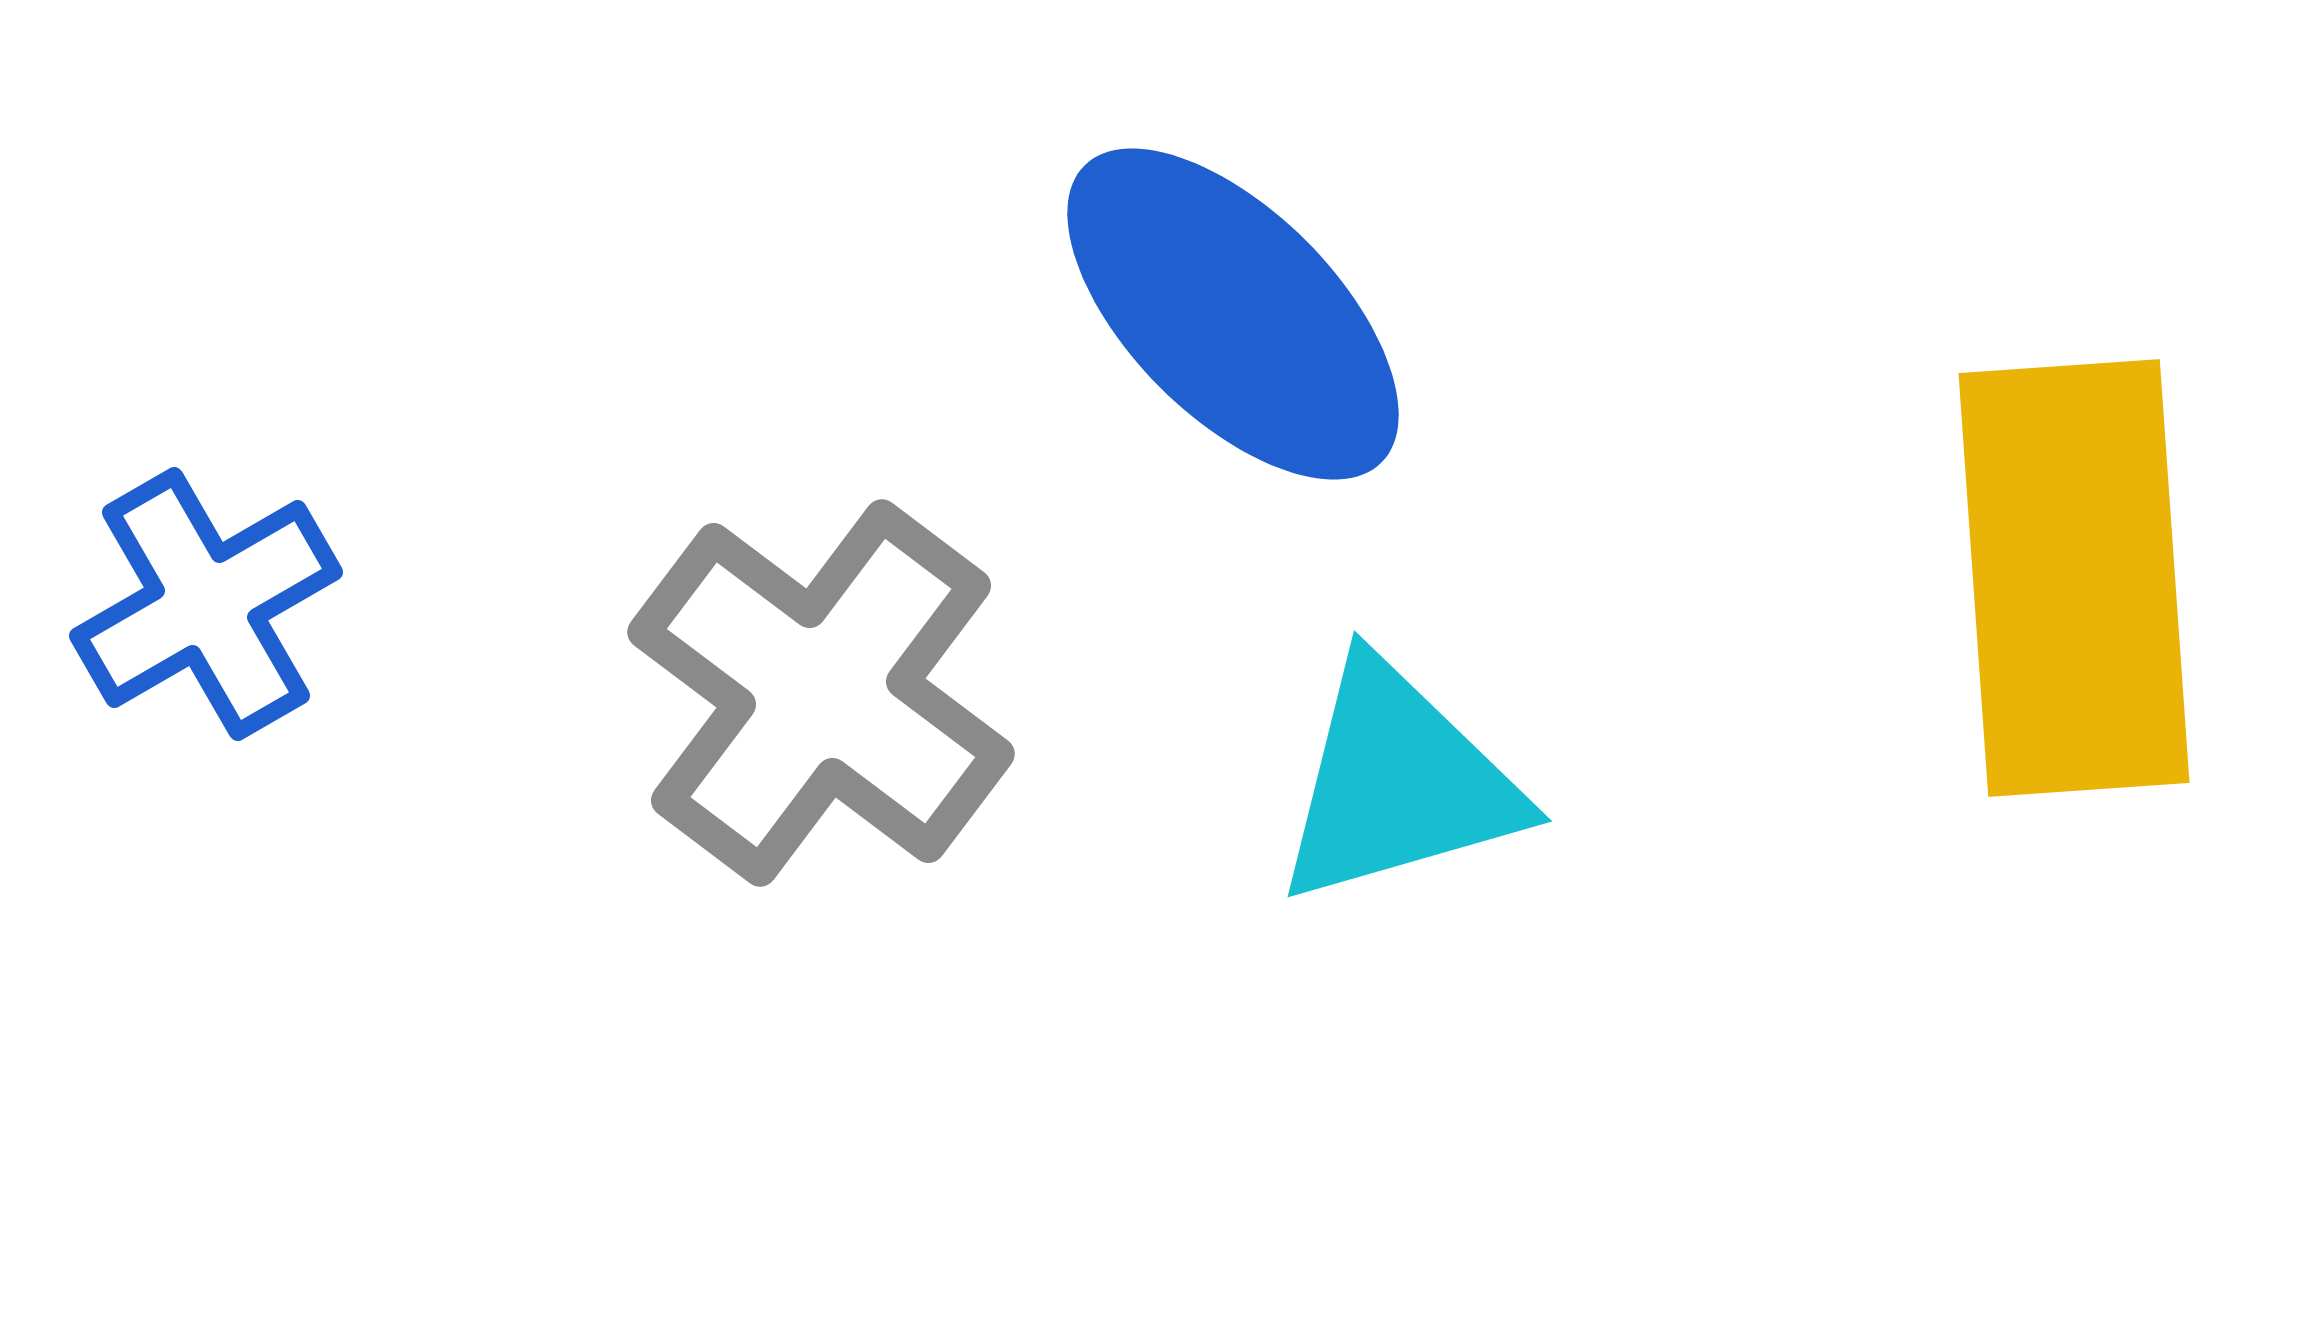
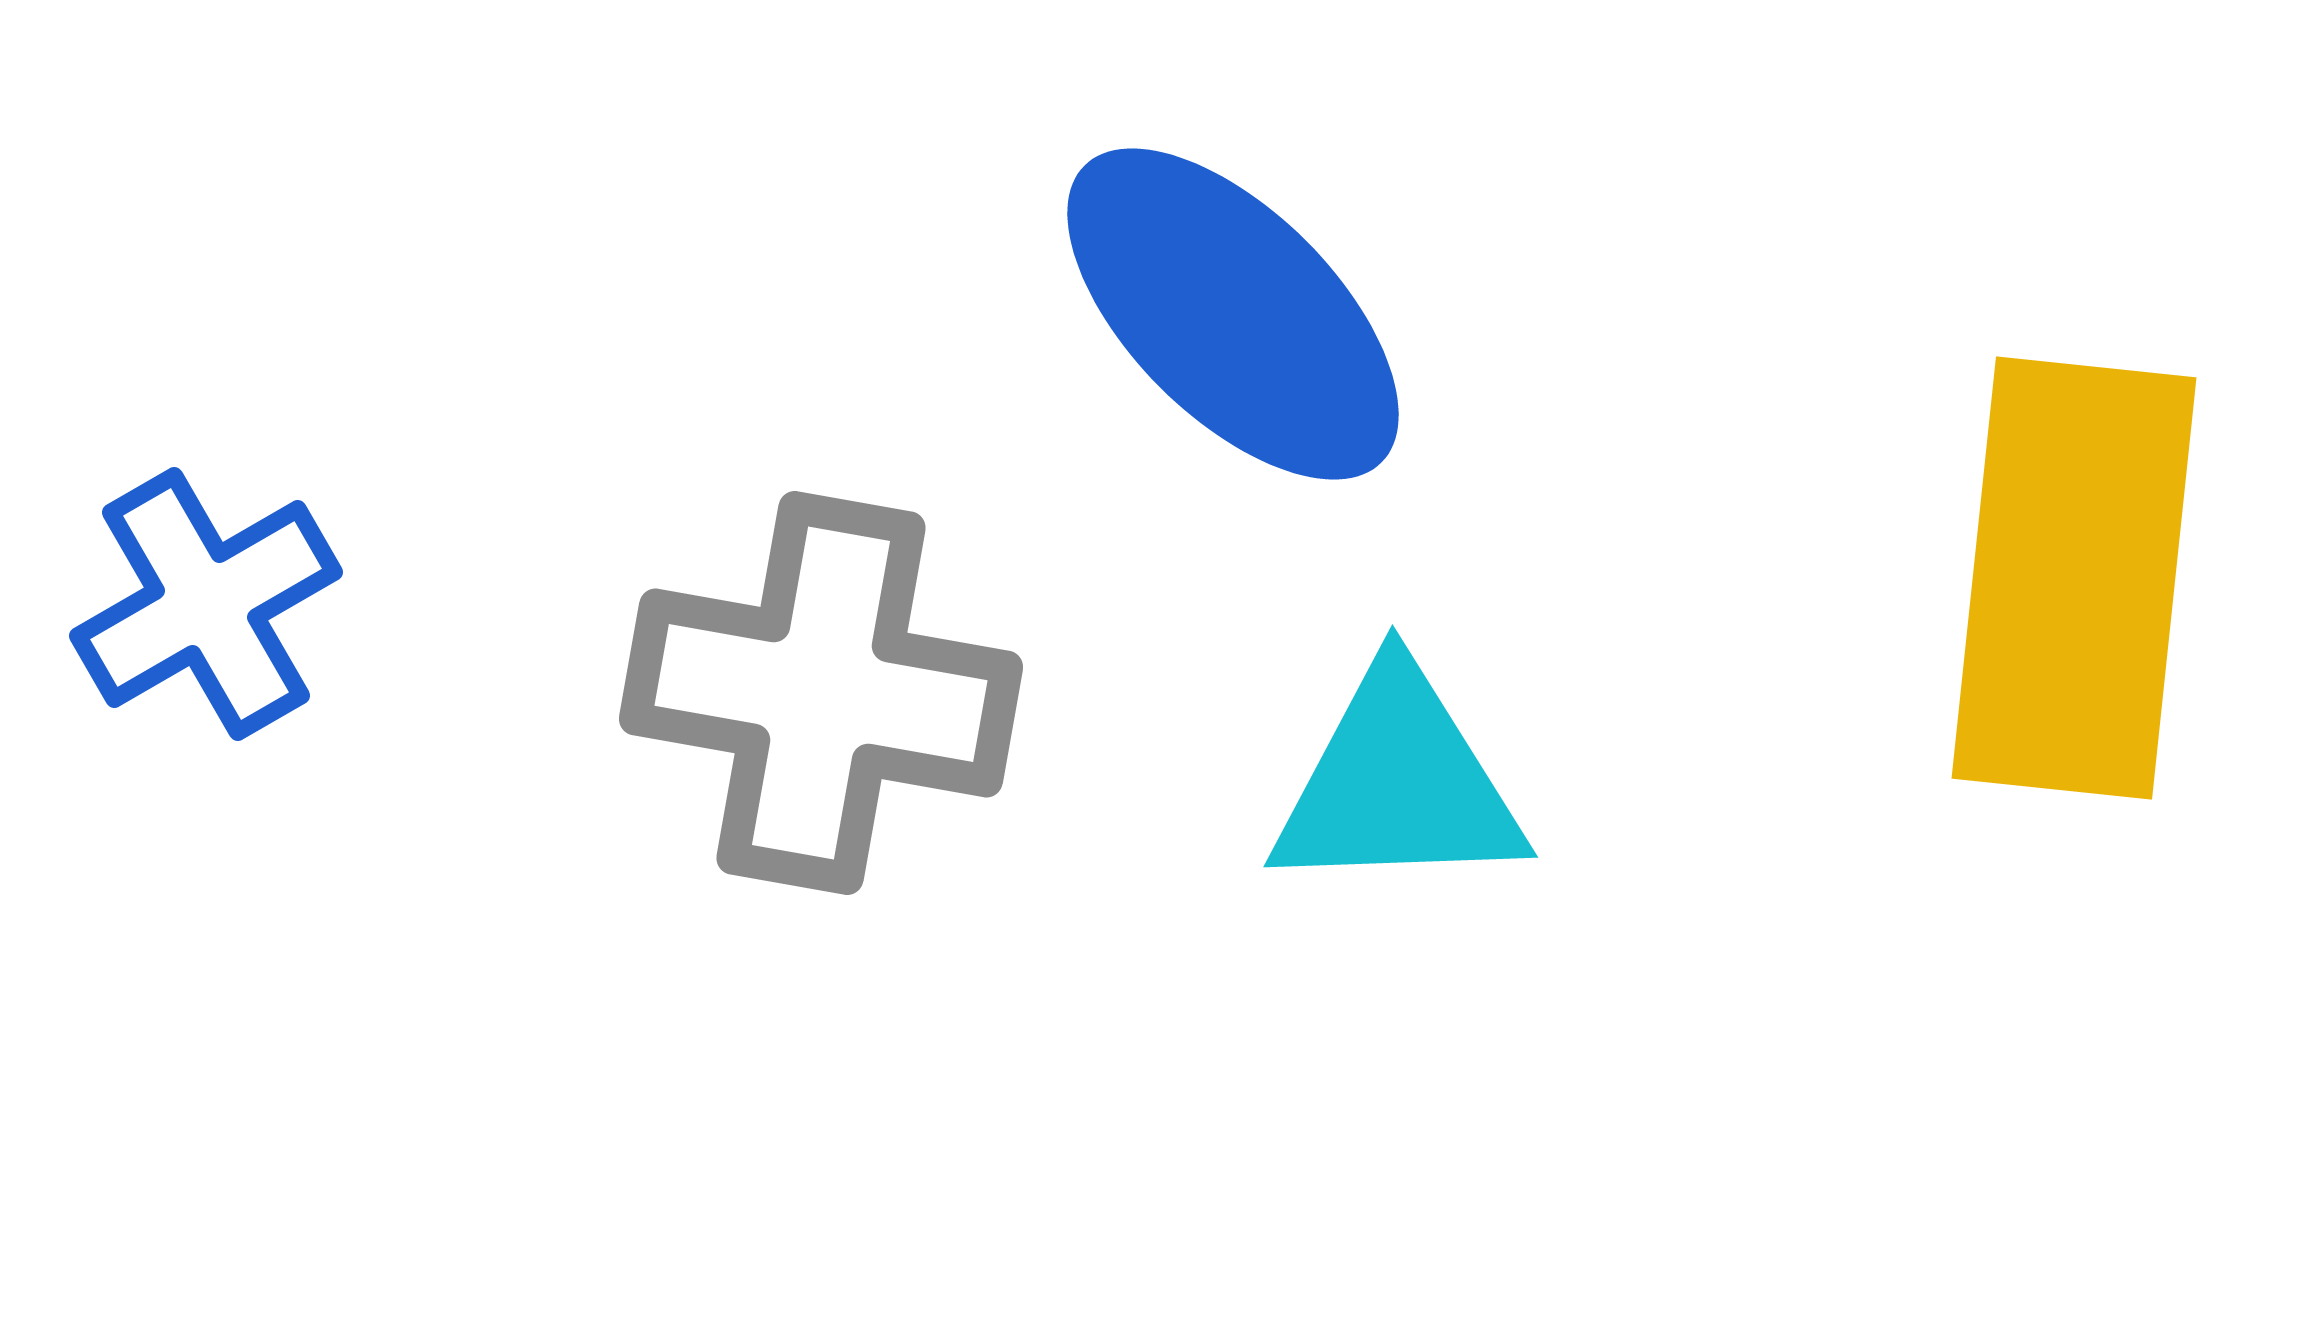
yellow rectangle: rotated 10 degrees clockwise
gray cross: rotated 27 degrees counterclockwise
cyan triangle: rotated 14 degrees clockwise
